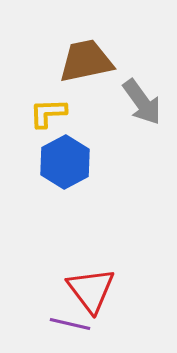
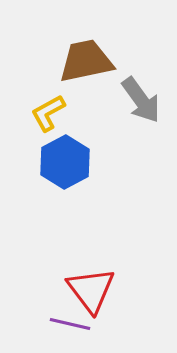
gray arrow: moved 1 px left, 2 px up
yellow L-shape: rotated 27 degrees counterclockwise
